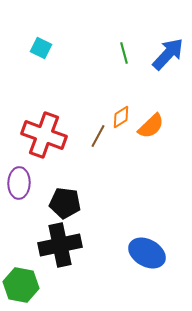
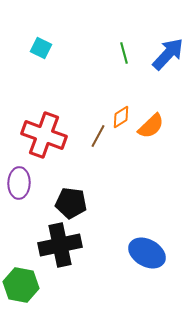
black pentagon: moved 6 px right
